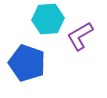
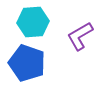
cyan hexagon: moved 15 px left, 3 px down
